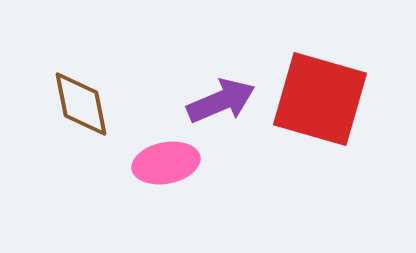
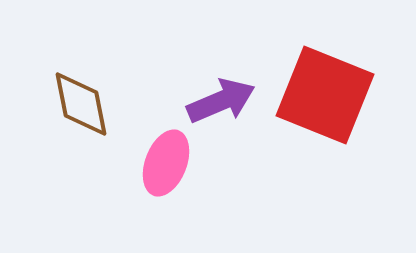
red square: moved 5 px right, 4 px up; rotated 6 degrees clockwise
pink ellipse: rotated 58 degrees counterclockwise
